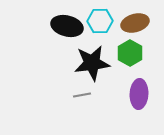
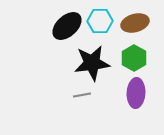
black ellipse: rotated 56 degrees counterclockwise
green hexagon: moved 4 px right, 5 px down
purple ellipse: moved 3 px left, 1 px up
